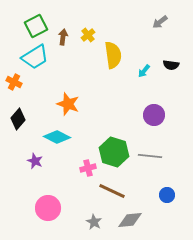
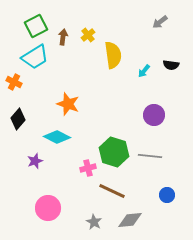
purple star: rotated 28 degrees clockwise
